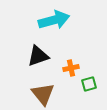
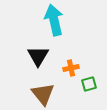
cyan arrow: rotated 88 degrees counterclockwise
black triangle: rotated 40 degrees counterclockwise
